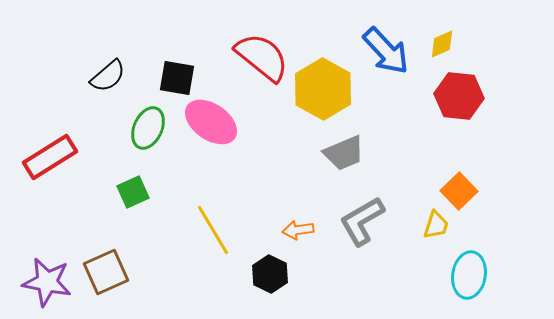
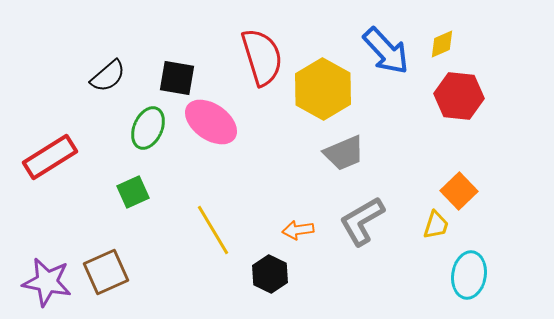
red semicircle: rotated 34 degrees clockwise
